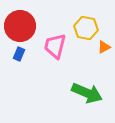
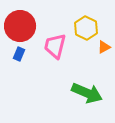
yellow hexagon: rotated 15 degrees clockwise
